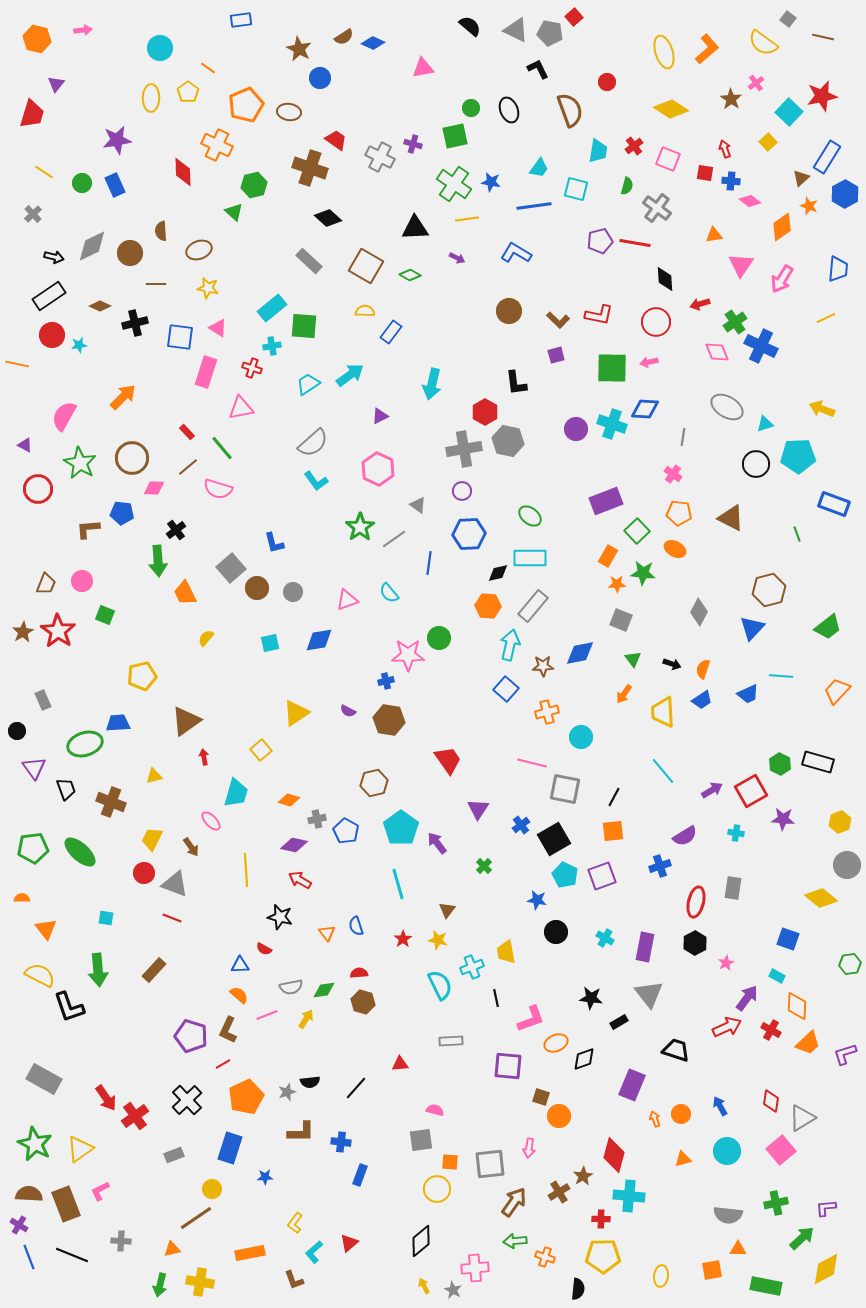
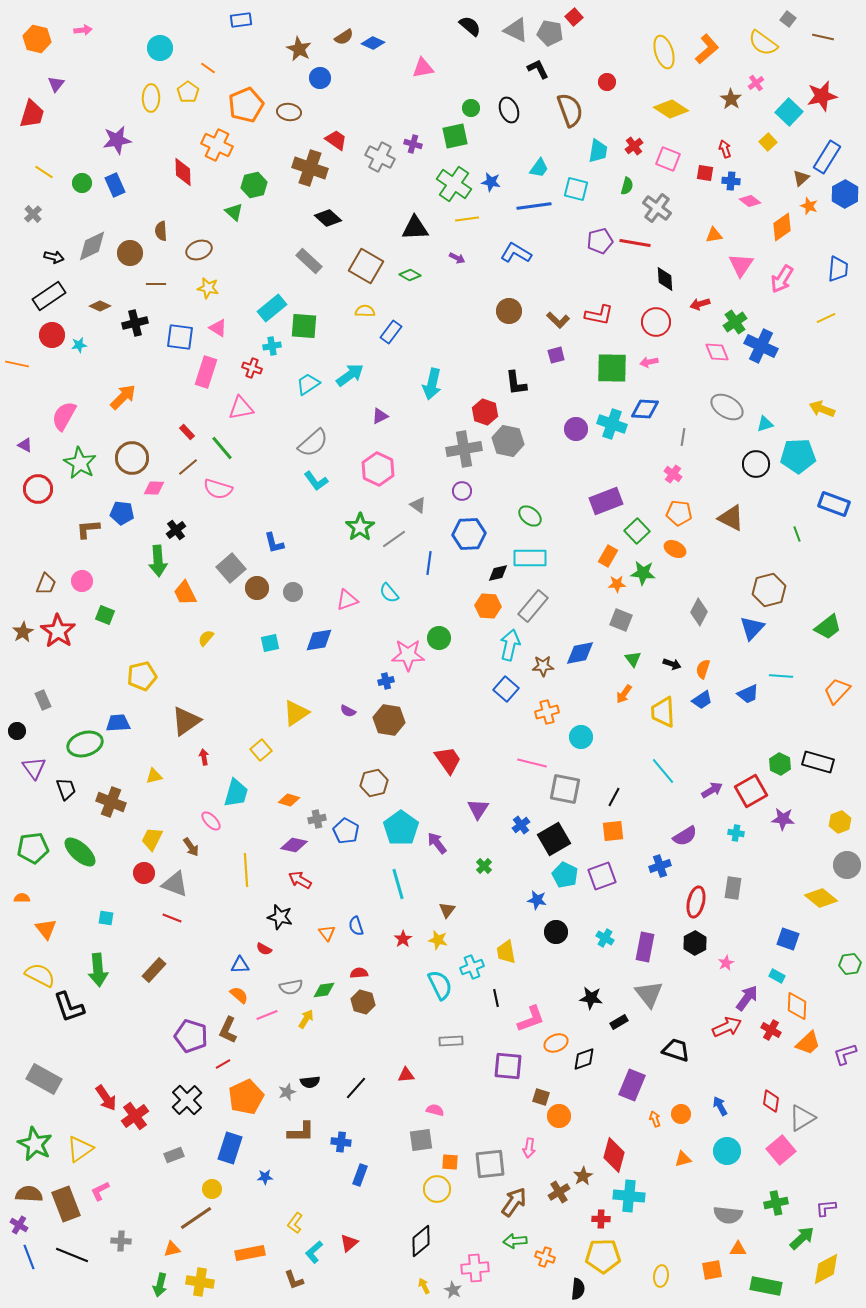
red hexagon at (485, 412): rotated 10 degrees counterclockwise
red triangle at (400, 1064): moved 6 px right, 11 px down
